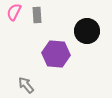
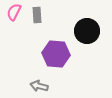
gray arrow: moved 13 px right, 1 px down; rotated 36 degrees counterclockwise
